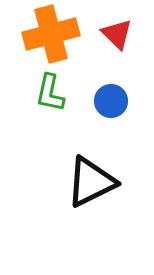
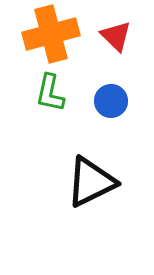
red triangle: moved 1 px left, 2 px down
